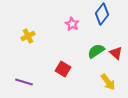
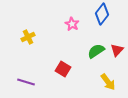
yellow cross: moved 1 px down
red triangle: moved 1 px right, 3 px up; rotated 32 degrees clockwise
purple line: moved 2 px right
